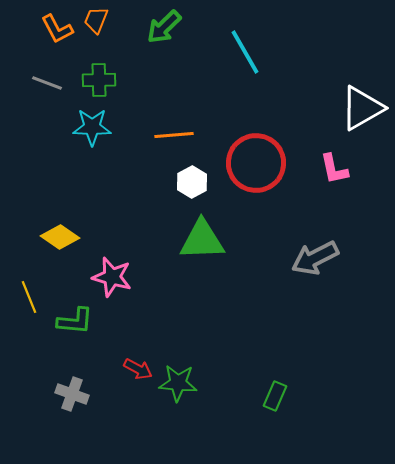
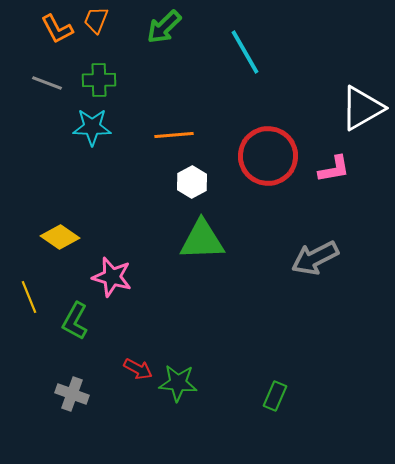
red circle: moved 12 px right, 7 px up
pink L-shape: rotated 88 degrees counterclockwise
green L-shape: rotated 114 degrees clockwise
